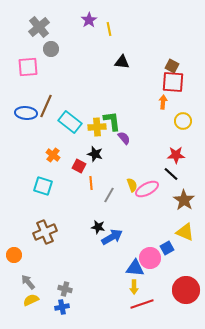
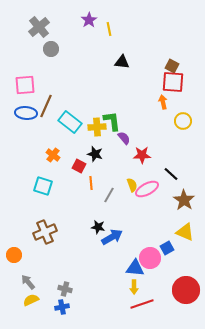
pink square at (28, 67): moved 3 px left, 18 px down
orange arrow at (163, 102): rotated 16 degrees counterclockwise
red star at (176, 155): moved 34 px left
